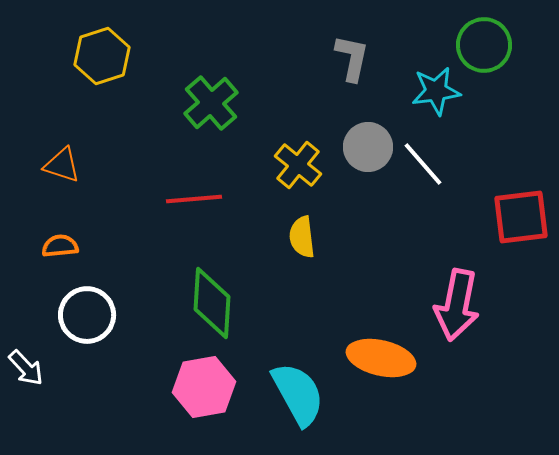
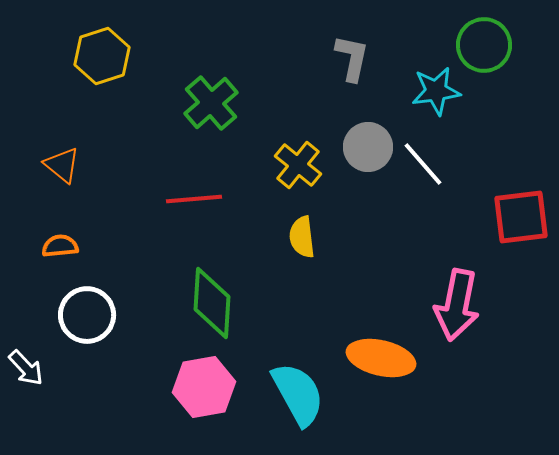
orange triangle: rotated 21 degrees clockwise
